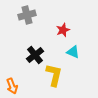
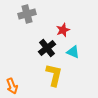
gray cross: moved 1 px up
black cross: moved 12 px right, 7 px up
